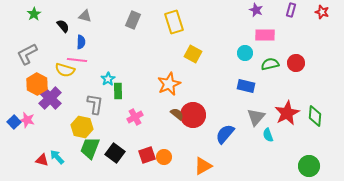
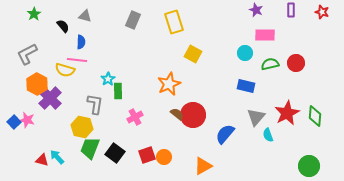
purple rectangle at (291, 10): rotated 16 degrees counterclockwise
